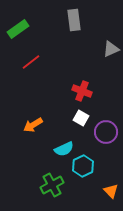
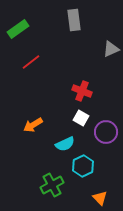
cyan semicircle: moved 1 px right, 5 px up
orange triangle: moved 11 px left, 7 px down
